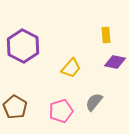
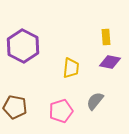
yellow rectangle: moved 2 px down
purple diamond: moved 5 px left
yellow trapezoid: rotated 35 degrees counterclockwise
gray semicircle: moved 1 px right, 1 px up
brown pentagon: rotated 20 degrees counterclockwise
